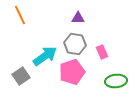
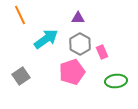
gray hexagon: moved 5 px right; rotated 20 degrees clockwise
cyan arrow: moved 1 px right, 17 px up
